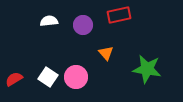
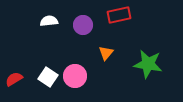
orange triangle: rotated 21 degrees clockwise
green star: moved 1 px right, 5 px up
pink circle: moved 1 px left, 1 px up
